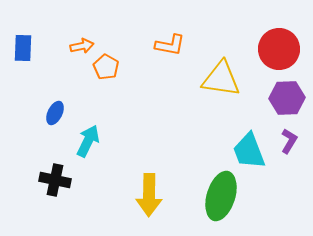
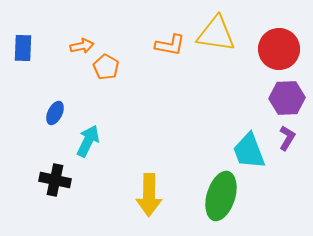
yellow triangle: moved 5 px left, 45 px up
purple L-shape: moved 2 px left, 3 px up
